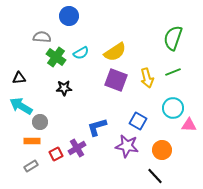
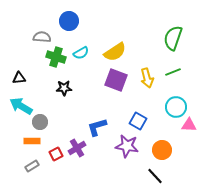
blue circle: moved 5 px down
green cross: rotated 18 degrees counterclockwise
cyan circle: moved 3 px right, 1 px up
gray rectangle: moved 1 px right
